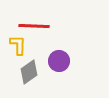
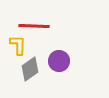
gray diamond: moved 1 px right, 3 px up
